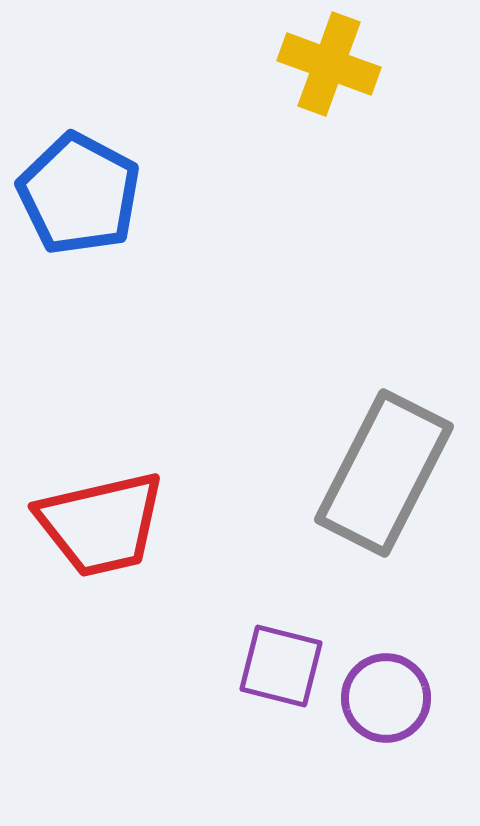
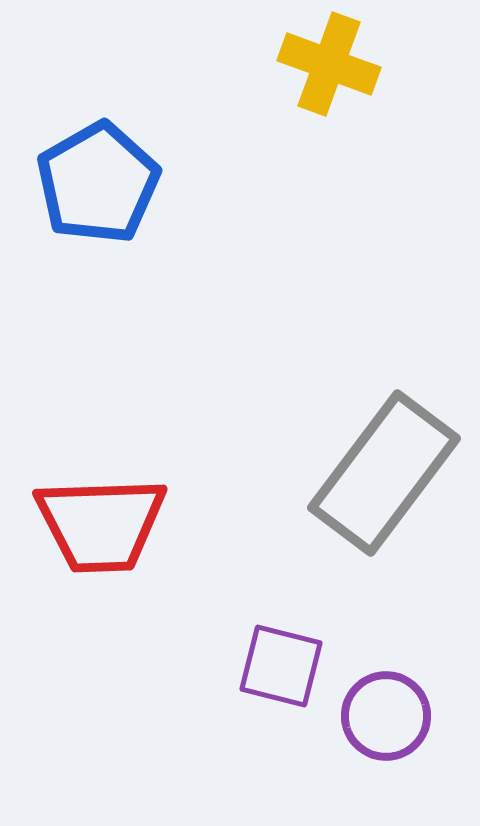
blue pentagon: moved 19 px right, 11 px up; rotated 14 degrees clockwise
gray rectangle: rotated 10 degrees clockwise
red trapezoid: rotated 11 degrees clockwise
purple circle: moved 18 px down
